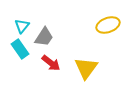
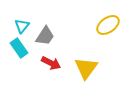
yellow ellipse: rotated 15 degrees counterclockwise
gray trapezoid: moved 1 px right, 1 px up
cyan rectangle: moved 1 px left, 1 px up
red arrow: rotated 12 degrees counterclockwise
